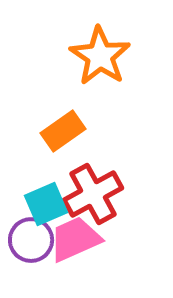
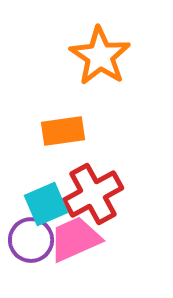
orange rectangle: rotated 27 degrees clockwise
